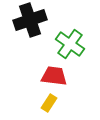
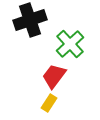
green cross: rotated 12 degrees clockwise
red trapezoid: rotated 60 degrees counterclockwise
